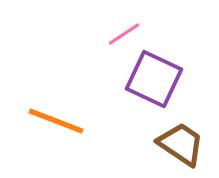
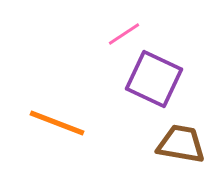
orange line: moved 1 px right, 2 px down
brown trapezoid: rotated 24 degrees counterclockwise
